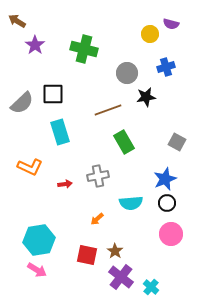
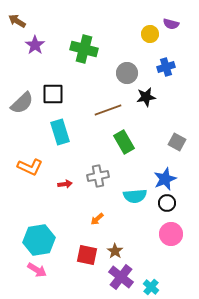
cyan semicircle: moved 4 px right, 7 px up
